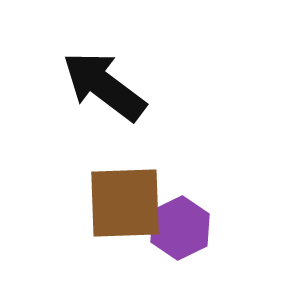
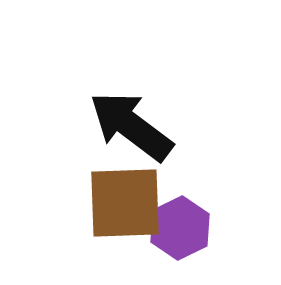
black arrow: moved 27 px right, 40 px down
